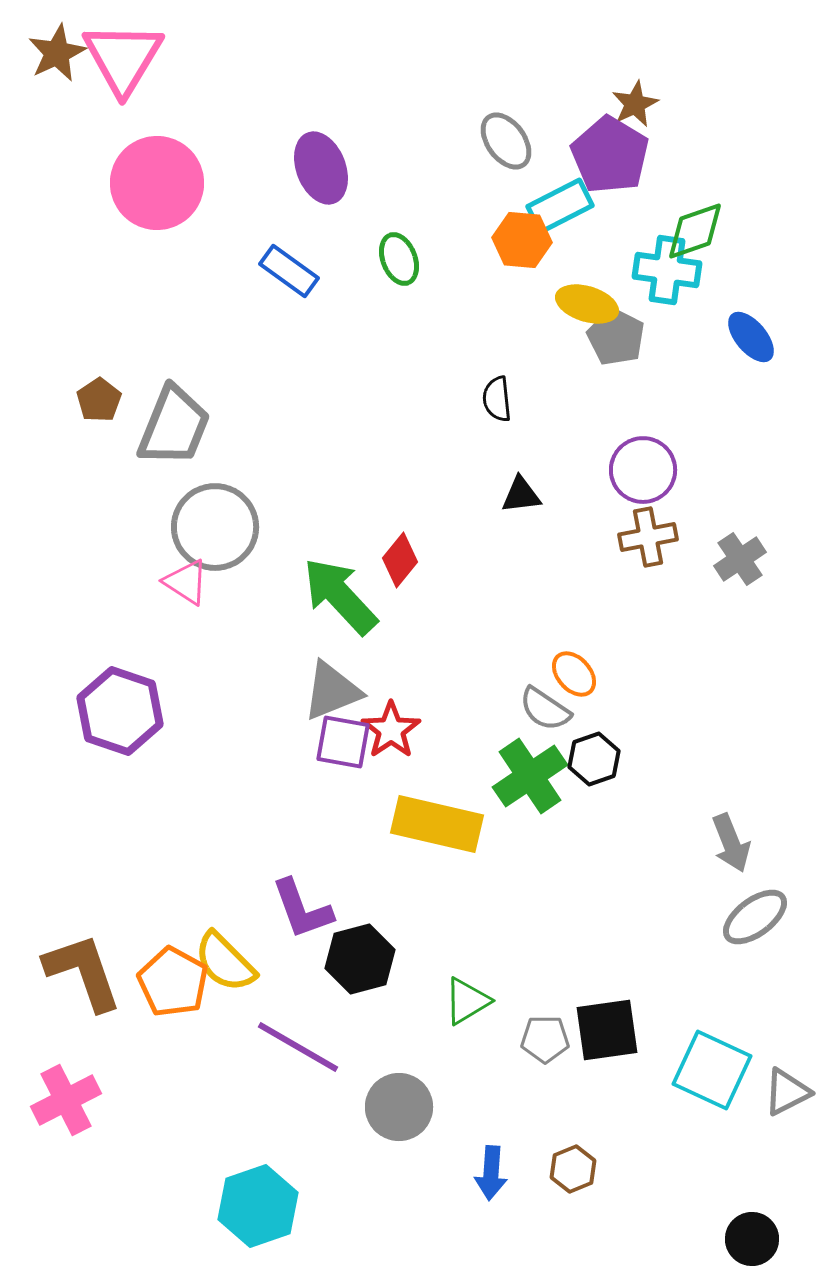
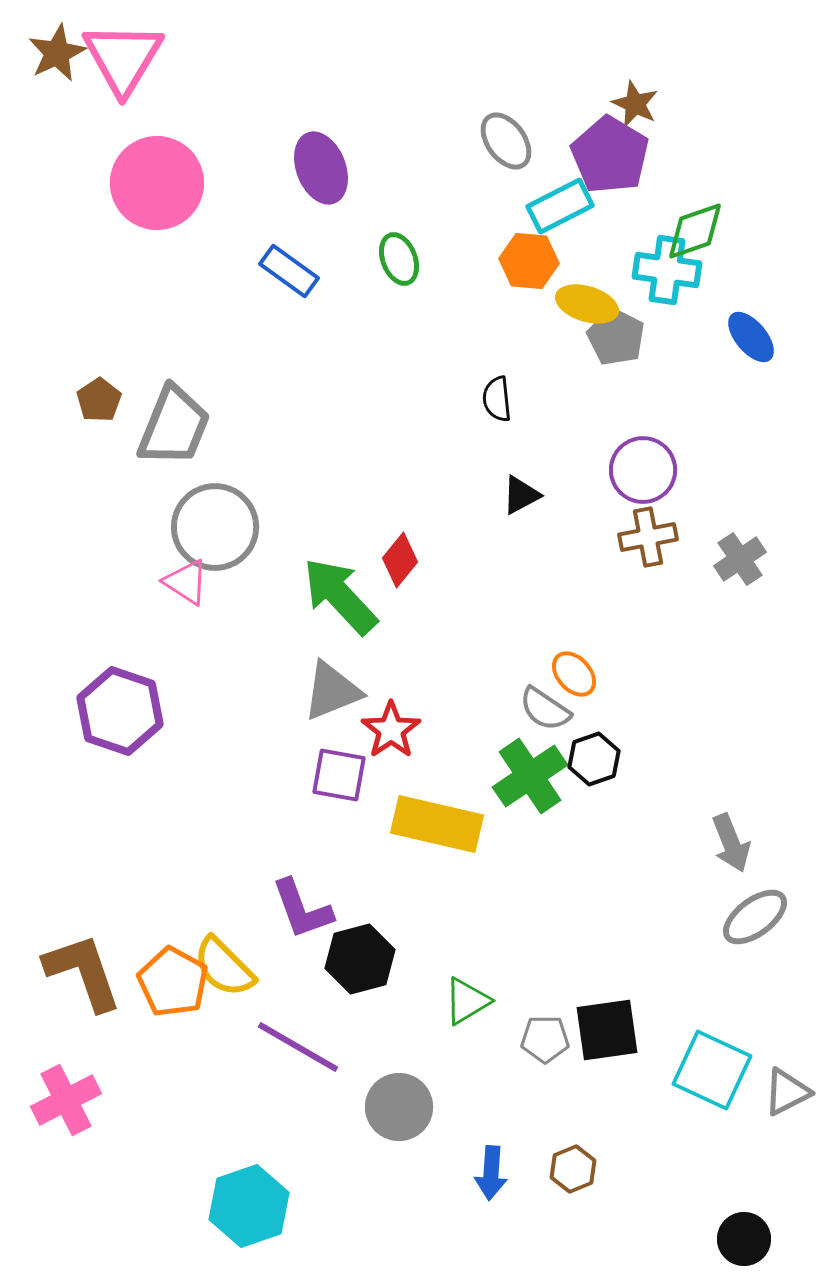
brown star at (635, 104): rotated 21 degrees counterclockwise
orange hexagon at (522, 240): moved 7 px right, 21 px down
black triangle at (521, 495): rotated 21 degrees counterclockwise
purple square at (343, 742): moved 4 px left, 33 px down
yellow semicircle at (225, 962): moved 1 px left, 5 px down
cyan hexagon at (258, 1206): moved 9 px left
black circle at (752, 1239): moved 8 px left
